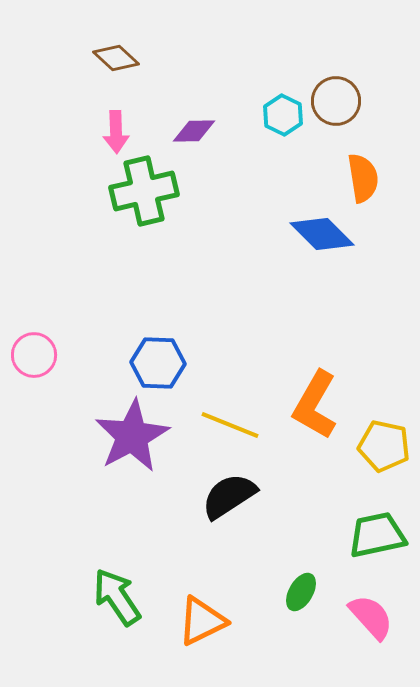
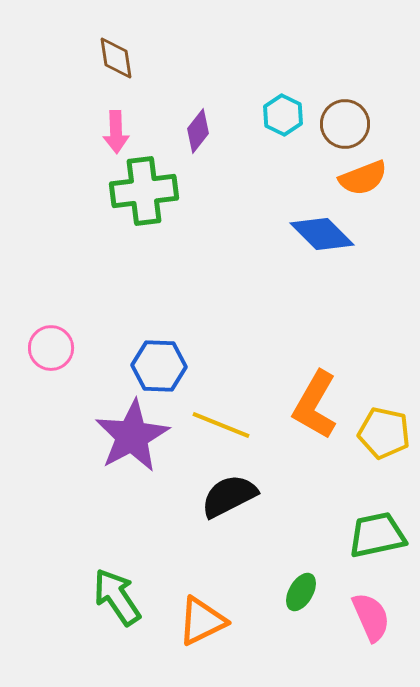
brown diamond: rotated 39 degrees clockwise
brown circle: moved 9 px right, 23 px down
purple diamond: moved 4 px right; rotated 51 degrees counterclockwise
orange semicircle: rotated 78 degrees clockwise
green cross: rotated 6 degrees clockwise
pink circle: moved 17 px right, 7 px up
blue hexagon: moved 1 px right, 3 px down
yellow line: moved 9 px left
yellow pentagon: moved 13 px up
black semicircle: rotated 6 degrees clockwise
pink semicircle: rotated 18 degrees clockwise
